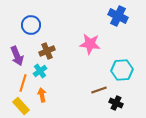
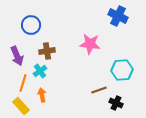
brown cross: rotated 14 degrees clockwise
